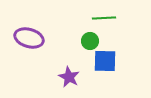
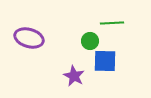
green line: moved 8 px right, 5 px down
purple star: moved 5 px right, 1 px up
